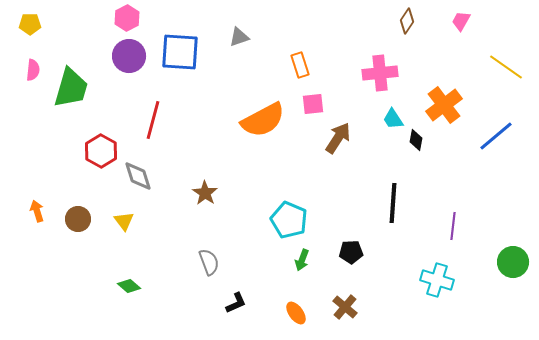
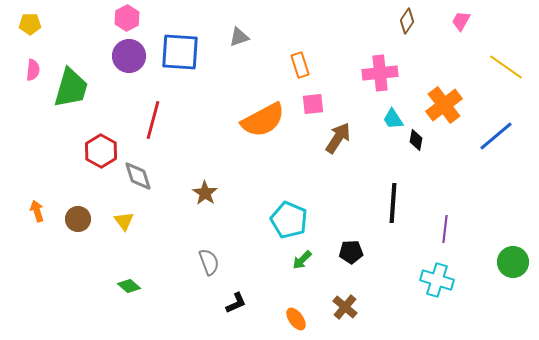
purple line: moved 8 px left, 3 px down
green arrow: rotated 25 degrees clockwise
orange ellipse: moved 6 px down
